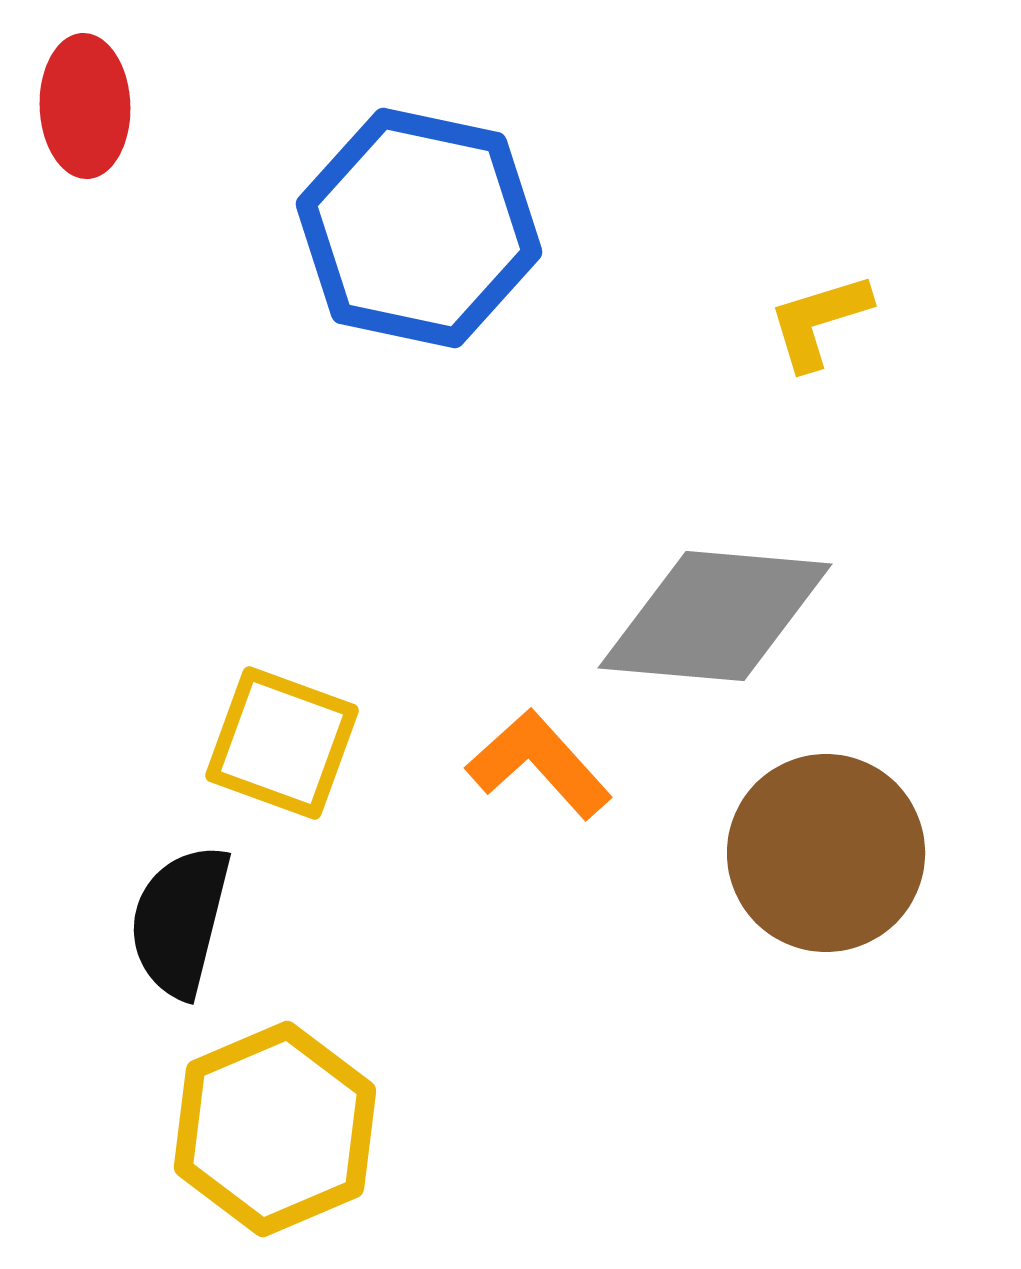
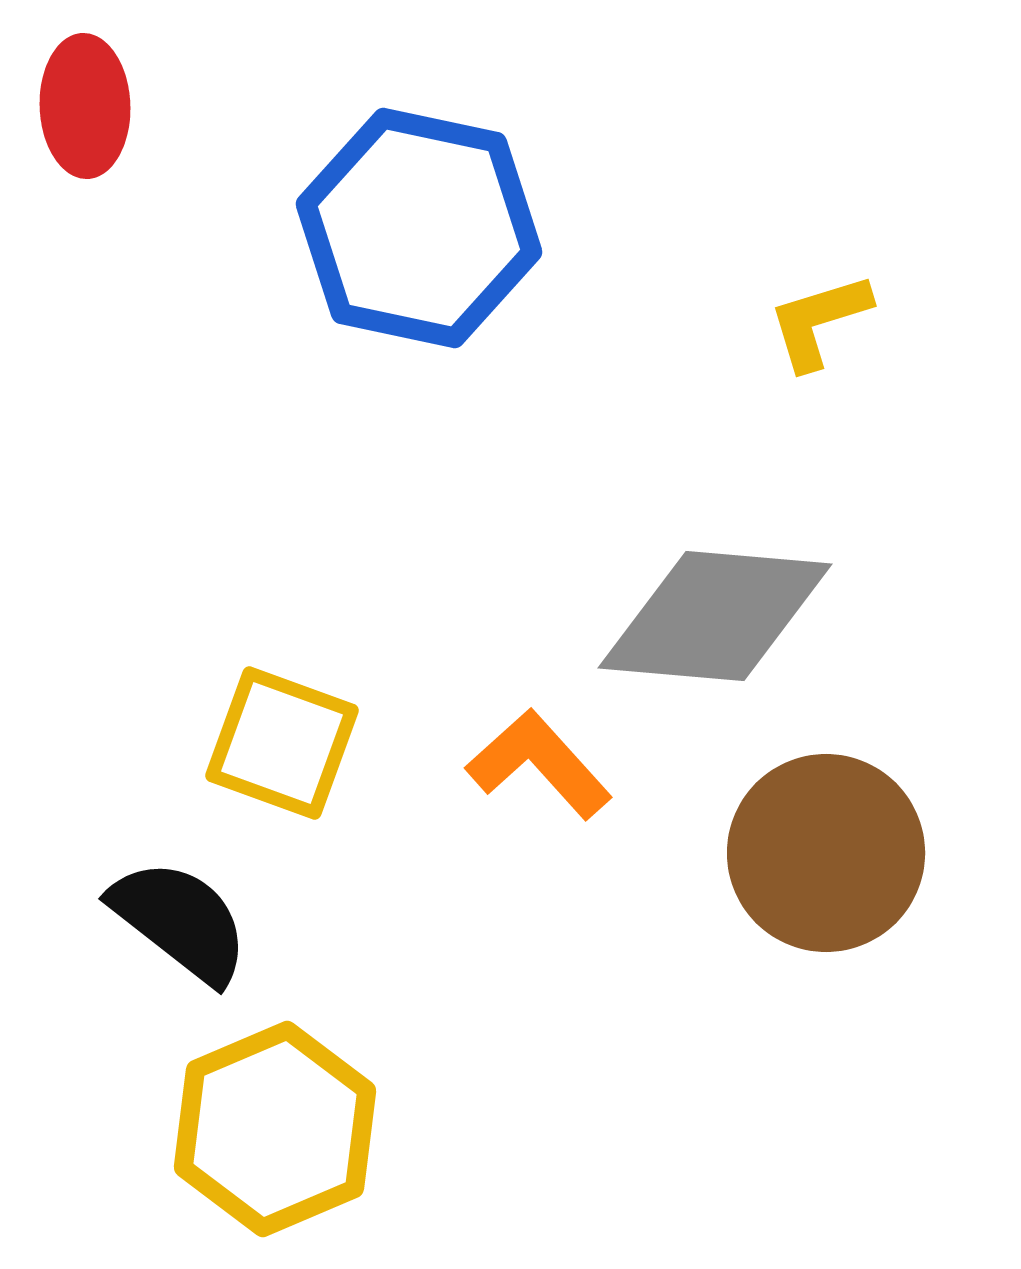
black semicircle: rotated 114 degrees clockwise
